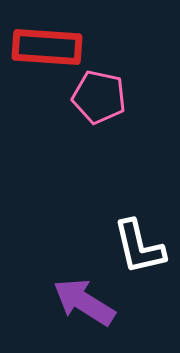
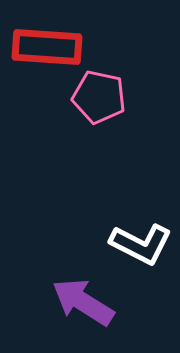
white L-shape: moved 2 px right, 3 px up; rotated 50 degrees counterclockwise
purple arrow: moved 1 px left
